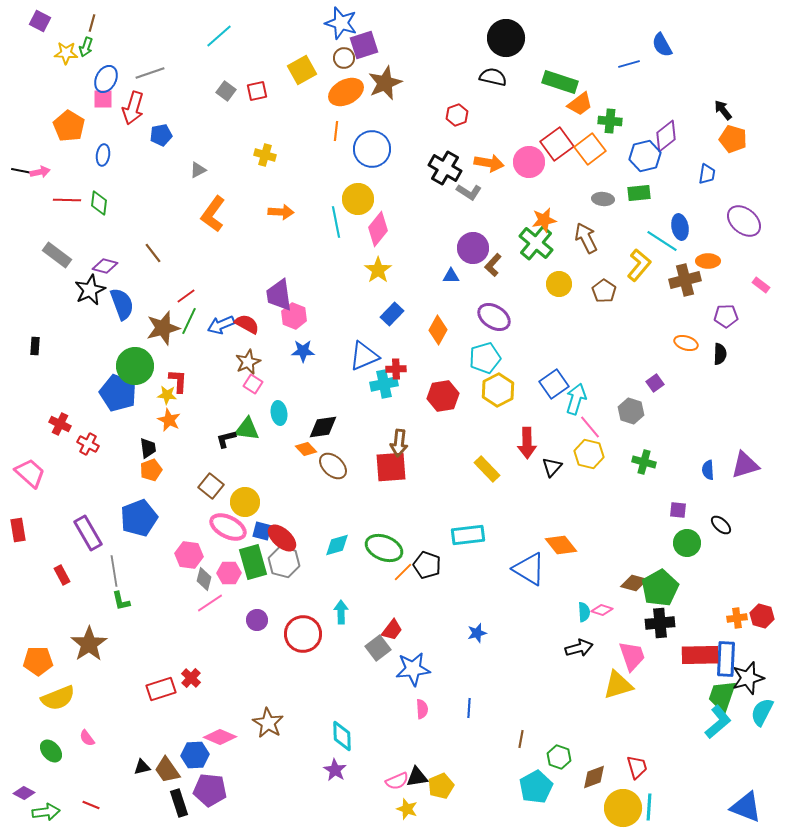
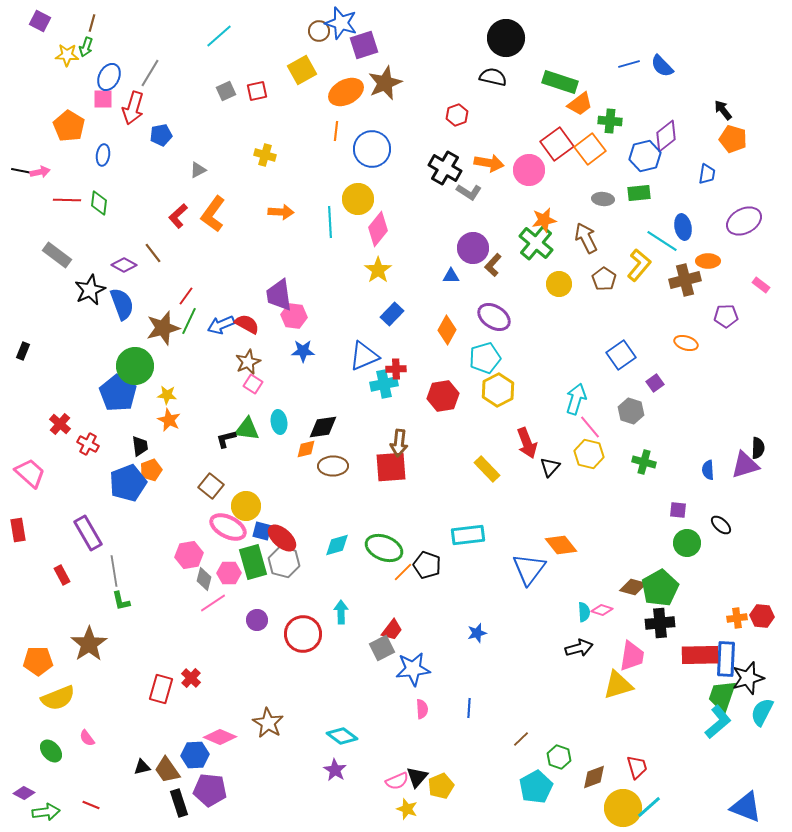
blue semicircle at (662, 45): moved 21 px down; rotated 15 degrees counterclockwise
yellow star at (66, 53): moved 1 px right, 2 px down
brown circle at (344, 58): moved 25 px left, 27 px up
gray line at (150, 73): rotated 40 degrees counterclockwise
blue ellipse at (106, 79): moved 3 px right, 2 px up
gray square at (226, 91): rotated 30 degrees clockwise
pink circle at (529, 162): moved 8 px down
purple ellipse at (744, 221): rotated 68 degrees counterclockwise
cyan line at (336, 222): moved 6 px left; rotated 8 degrees clockwise
blue ellipse at (680, 227): moved 3 px right
purple diamond at (105, 266): moved 19 px right, 1 px up; rotated 15 degrees clockwise
brown pentagon at (604, 291): moved 12 px up
red line at (186, 296): rotated 18 degrees counterclockwise
pink hexagon at (294, 316): rotated 15 degrees counterclockwise
orange diamond at (438, 330): moved 9 px right
black rectangle at (35, 346): moved 12 px left, 5 px down; rotated 18 degrees clockwise
black semicircle at (720, 354): moved 38 px right, 94 px down
red L-shape at (178, 381): moved 165 px up; rotated 135 degrees counterclockwise
blue square at (554, 384): moved 67 px right, 29 px up
blue pentagon at (118, 393): rotated 12 degrees clockwise
cyan ellipse at (279, 413): moved 9 px down
red cross at (60, 424): rotated 15 degrees clockwise
red arrow at (527, 443): rotated 20 degrees counterclockwise
black trapezoid at (148, 448): moved 8 px left, 2 px up
orange diamond at (306, 449): rotated 60 degrees counterclockwise
brown ellipse at (333, 466): rotated 44 degrees counterclockwise
black triangle at (552, 467): moved 2 px left
yellow circle at (245, 502): moved 1 px right, 4 px down
blue pentagon at (139, 518): moved 11 px left, 35 px up
pink hexagon at (189, 555): rotated 16 degrees counterclockwise
blue triangle at (529, 569): rotated 36 degrees clockwise
brown diamond at (634, 583): moved 1 px left, 4 px down
pink line at (210, 603): moved 3 px right
red hexagon at (762, 616): rotated 10 degrees counterclockwise
gray square at (378, 648): moved 4 px right; rotated 10 degrees clockwise
pink trapezoid at (632, 656): rotated 28 degrees clockwise
red rectangle at (161, 689): rotated 56 degrees counterclockwise
cyan diamond at (342, 736): rotated 52 degrees counterclockwise
brown line at (521, 739): rotated 36 degrees clockwise
black triangle at (417, 777): rotated 40 degrees counterclockwise
cyan line at (649, 807): rotated 44 degrees clockwise
